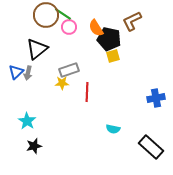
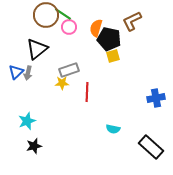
orange semicircle: rotated 48 degrees clockwise
cyan star: rotated 18 degrees clockwise
